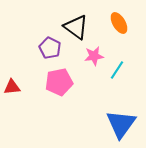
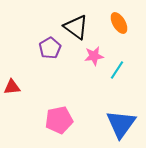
purple pentagon: rotated 15 degrees clockwise
pink pentagon: moved 38 px down
